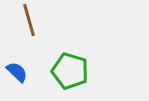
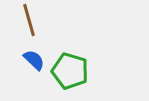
blue semicircle: moved 17 px right, 12 px up
